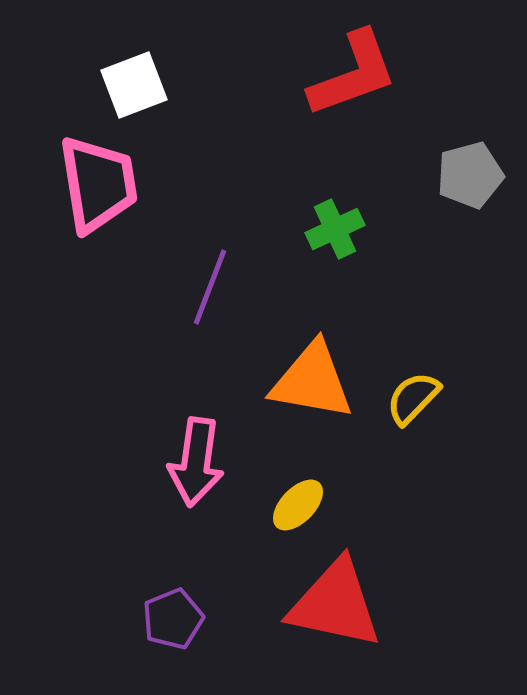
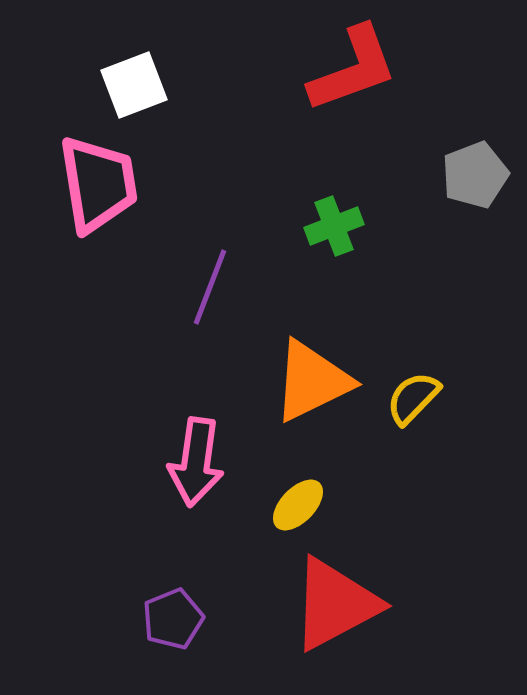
red L-shape: moved 5 px up
gray pentagon: moved 5 px right; rotated 6 degrees counterclockwise
green cross: moved 1 px left, 3 px up; rotated 4 degrees clockwise
orange triangle: rotated 36 degrees counterclockwise
red triangle: rotated 40 degrees counterclockwise
